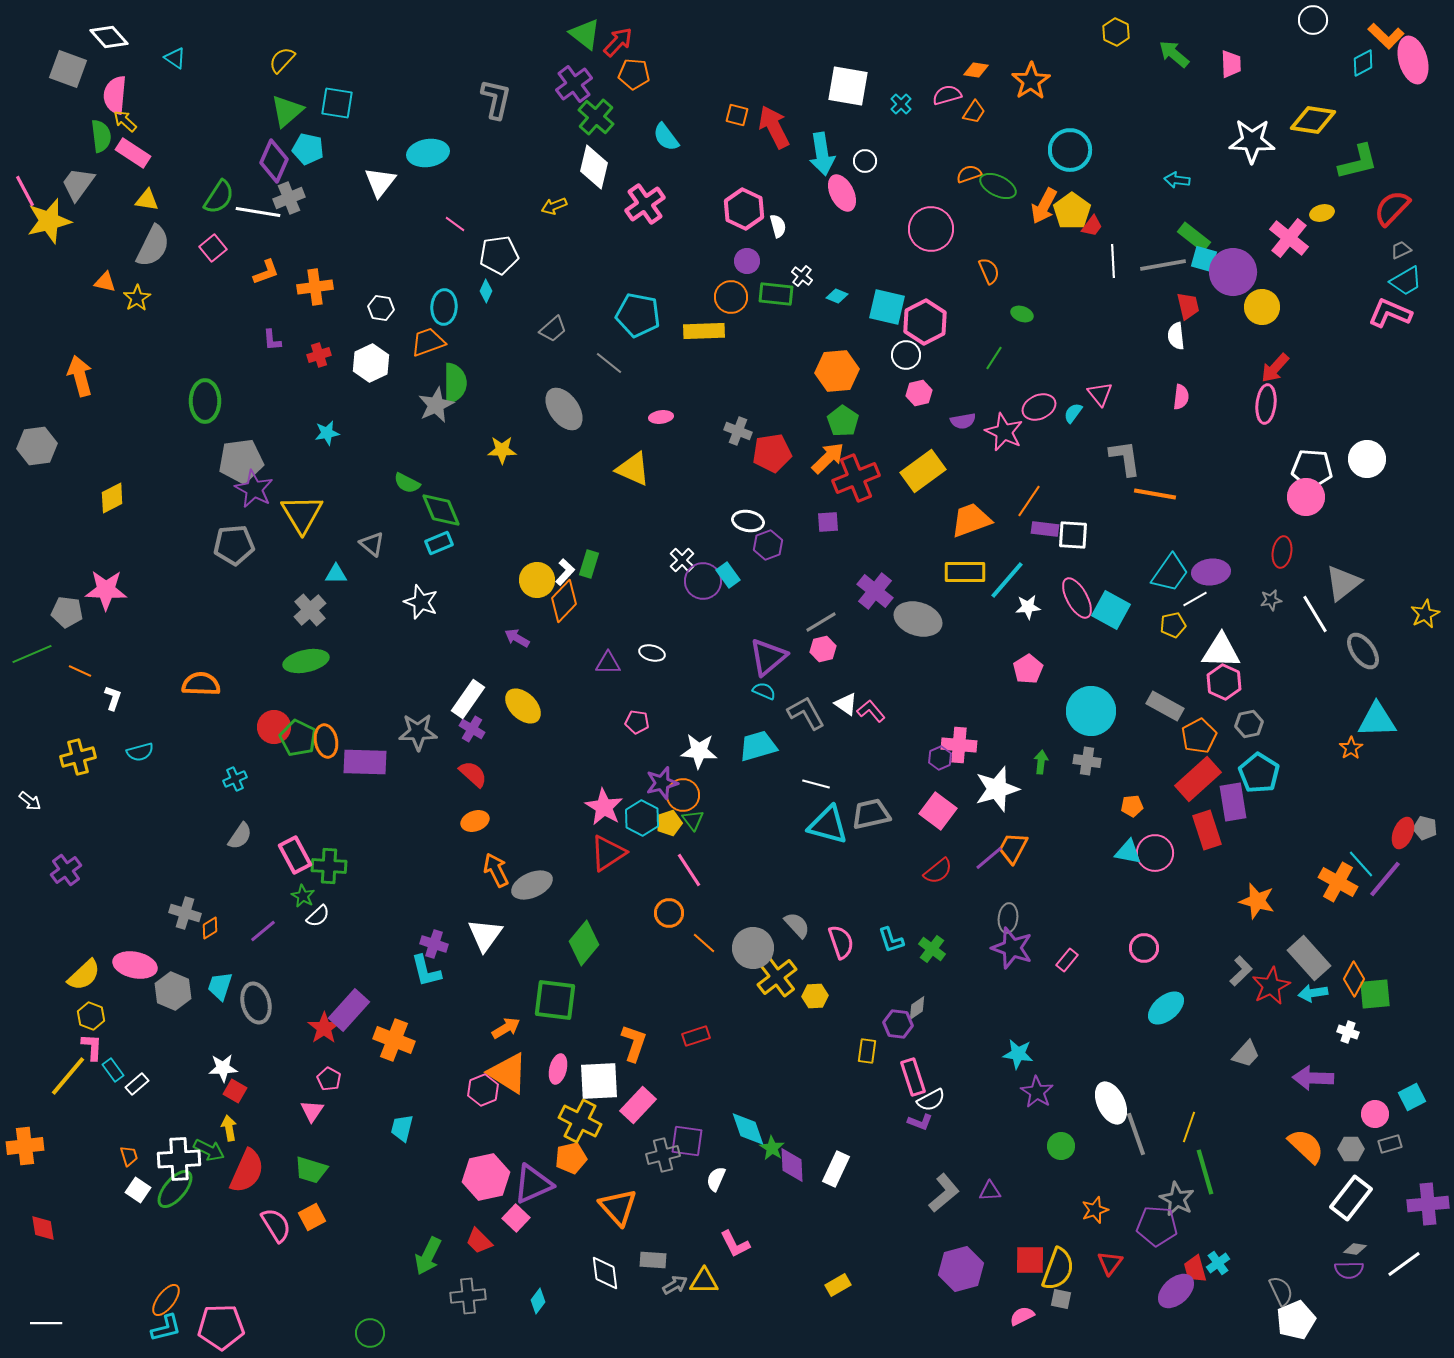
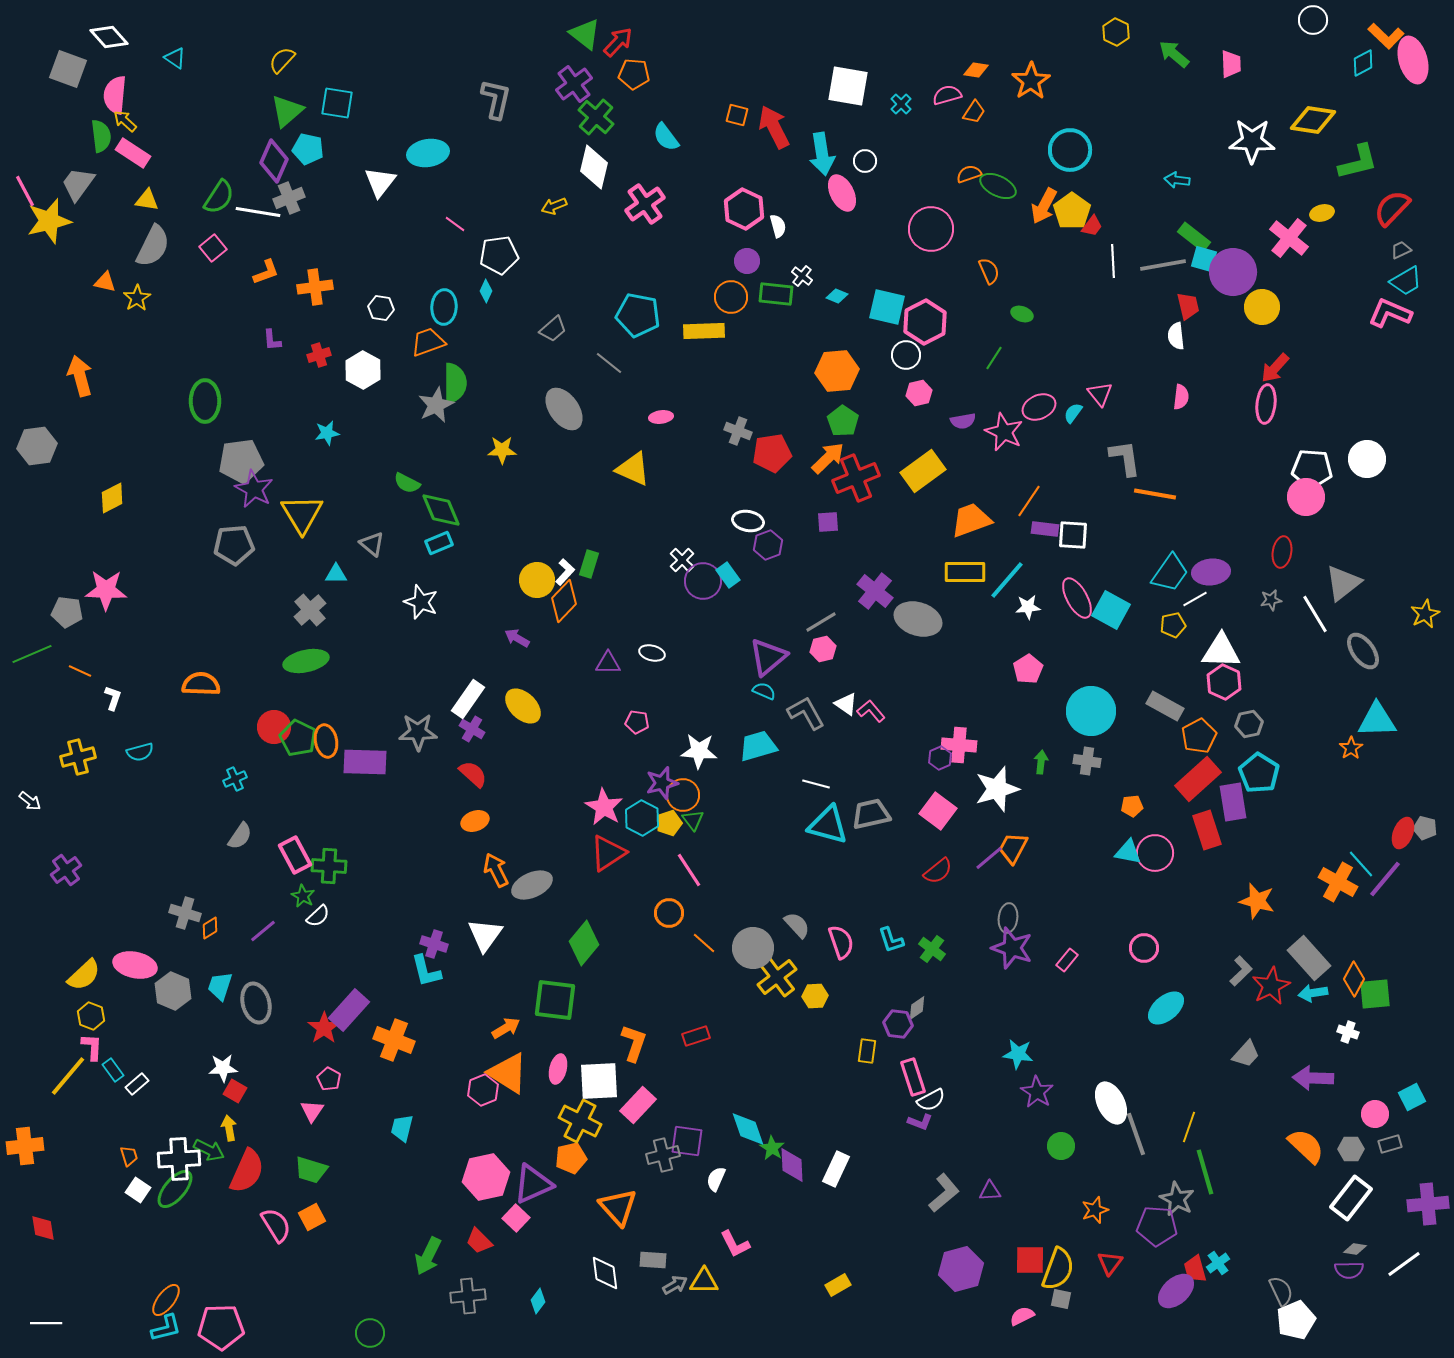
white hexagon at (371, 363): moved 8 px left, 7 px down; rotated 6 degrees counterclockwise
